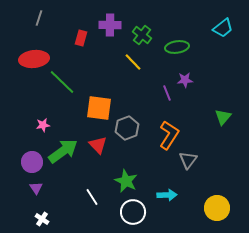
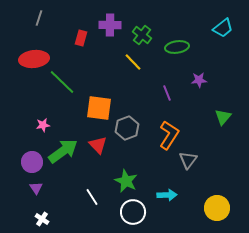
purple star: moved 14 px right
